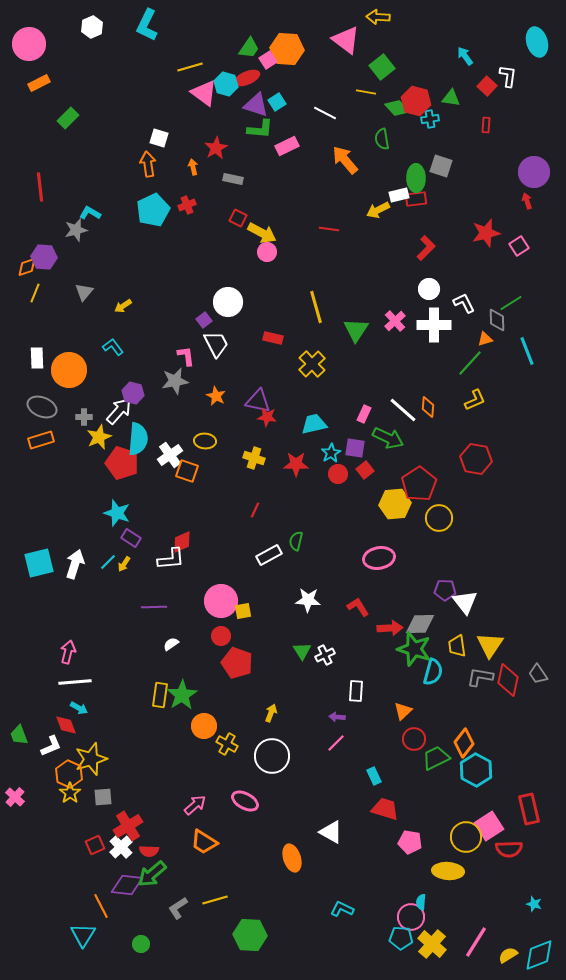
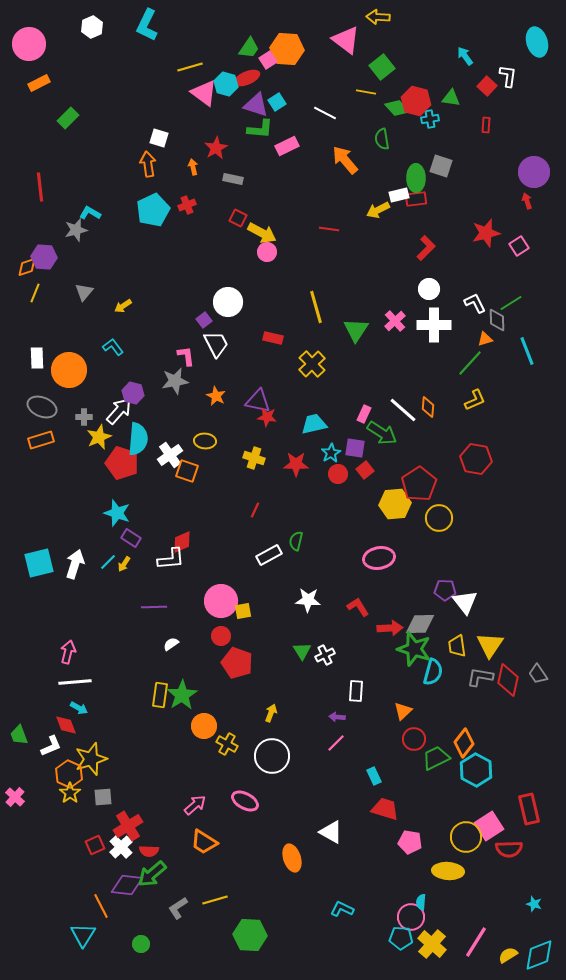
white L-shape at (464, 303): moved 11 px right
green arrow at (388, 438): moved 6 px left, 5 px up; rotated 8 degrees clockwise
